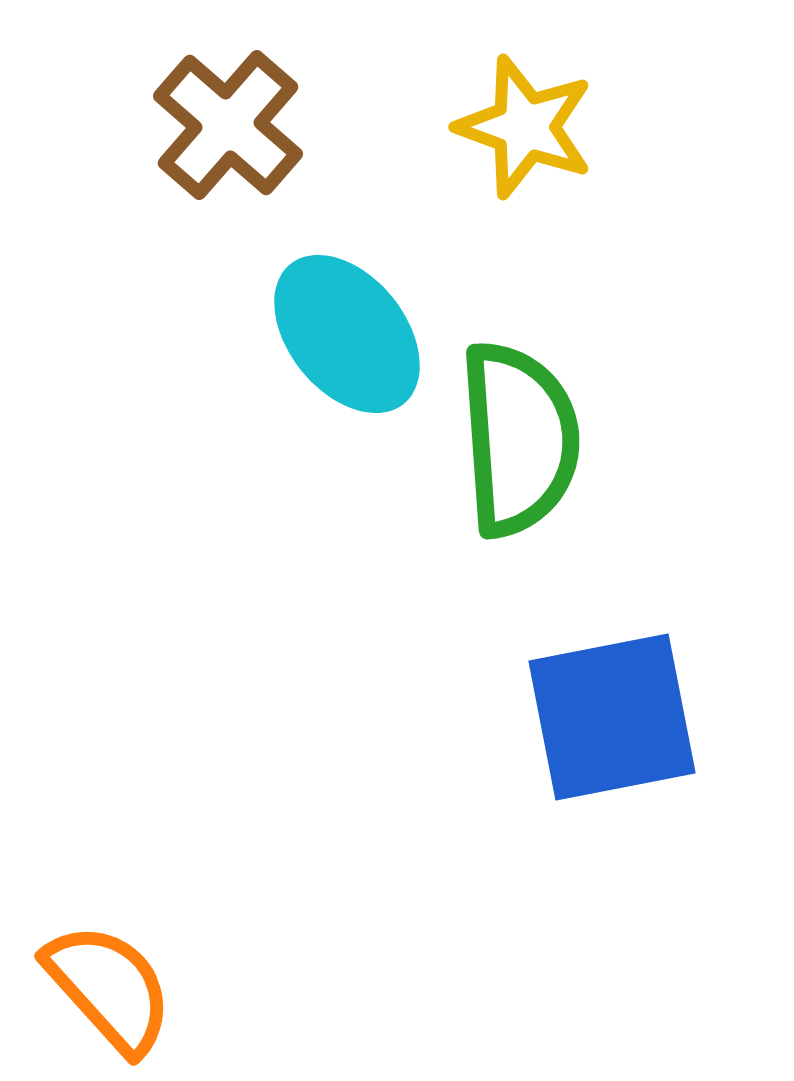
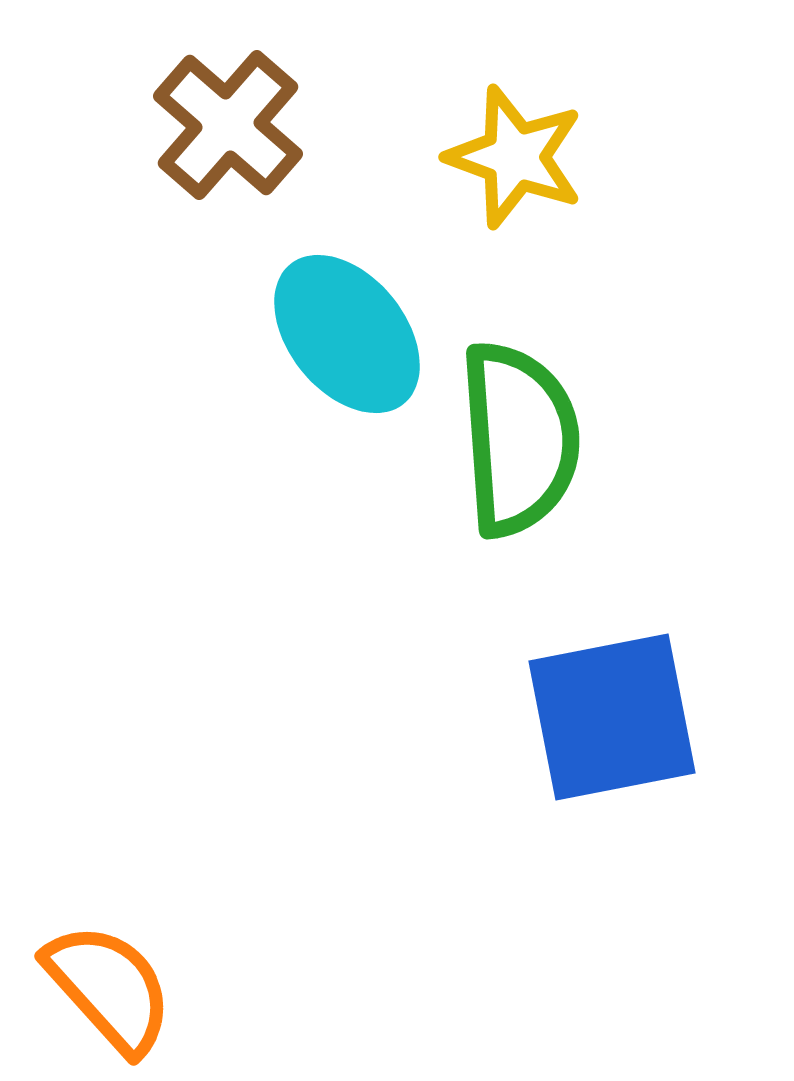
yellow star: moved 10 px left, 30 px down
